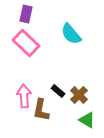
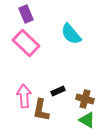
purple rectangle: rotated 36 degrees counterclockwise
black rectangle: rotated 64 degrees counterclockwise
brown cross: moved 6 px right, 4 px down; rotated 30 degrees counterclockwise
